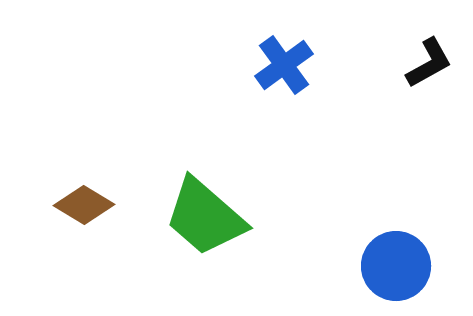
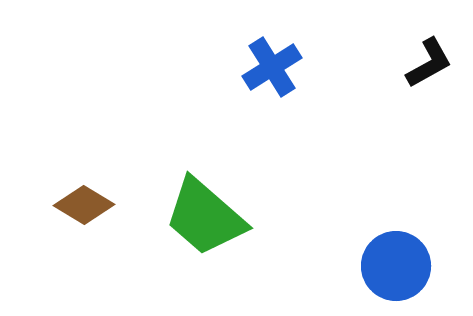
blue cross: moved 12 px left, 2 px down; rotated 4 degrees clockwise
